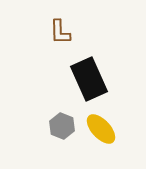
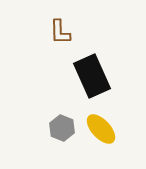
black rectangle: moved 3 px right, 3 px up
gray hexagon: moved 2 px down
